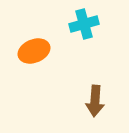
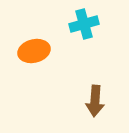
orange ellipse: rotated 8 degrees clockwise
